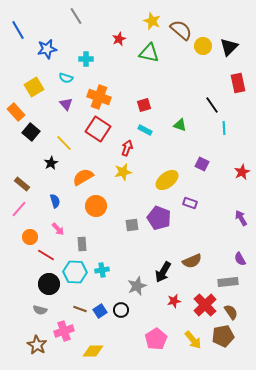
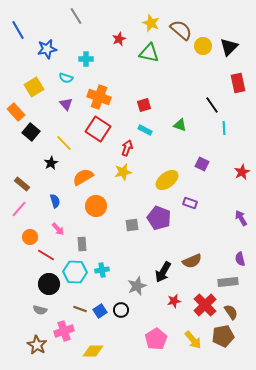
yellow star at (152, 21): moved 1 px left, 2 px down
purple semicircle at (240, 259): rotated 16 degrees clockwise
